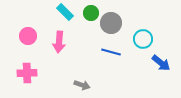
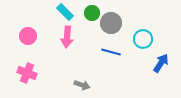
green circle: moved 1 px right
pink arrow: moved 8 px right, 5 px up
blue arrow: rotated 96 degrees counterclockwise
pink cross: rotated 24 degrees clockwise
